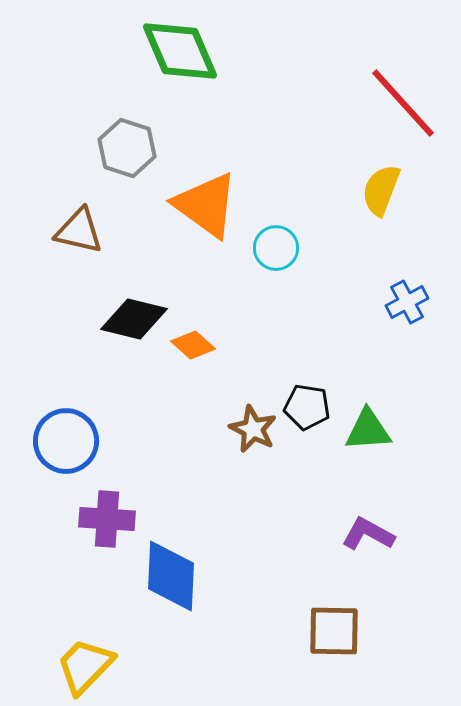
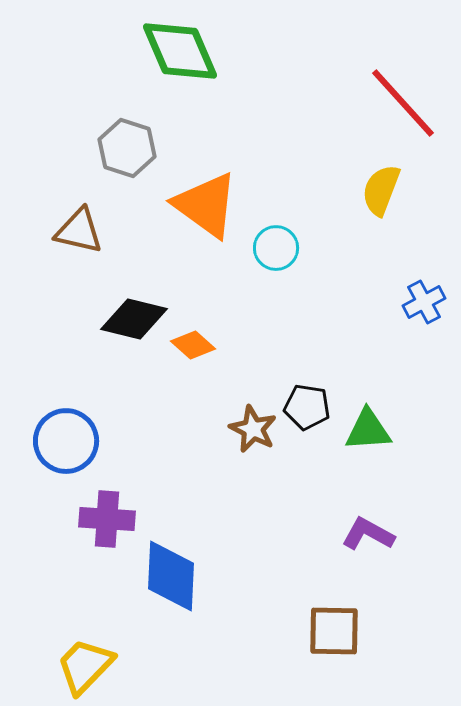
blue cross: moved 17 px right
